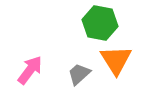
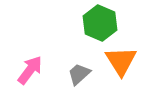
green hexagon: rotated 12 degrees clockwise
orange triangle: moved 5 px right, 1 px down
